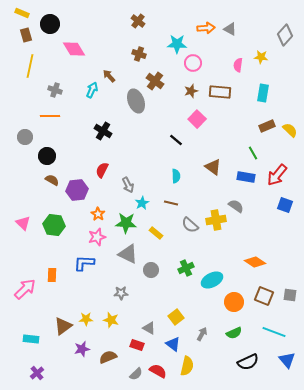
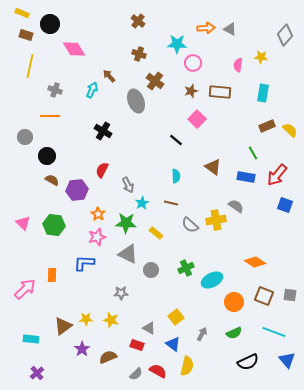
brown rectangle at (26, 35): rotated 56 degrees counterclockwise
purple star at (82, 349): rotated 21 degrees counterclockwise
